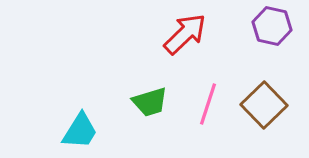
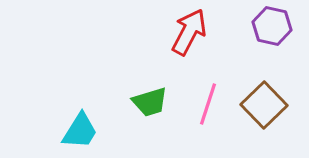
red arrow: moved 4 px right, 2 px up; rotated 18 degrees counterclockwise
